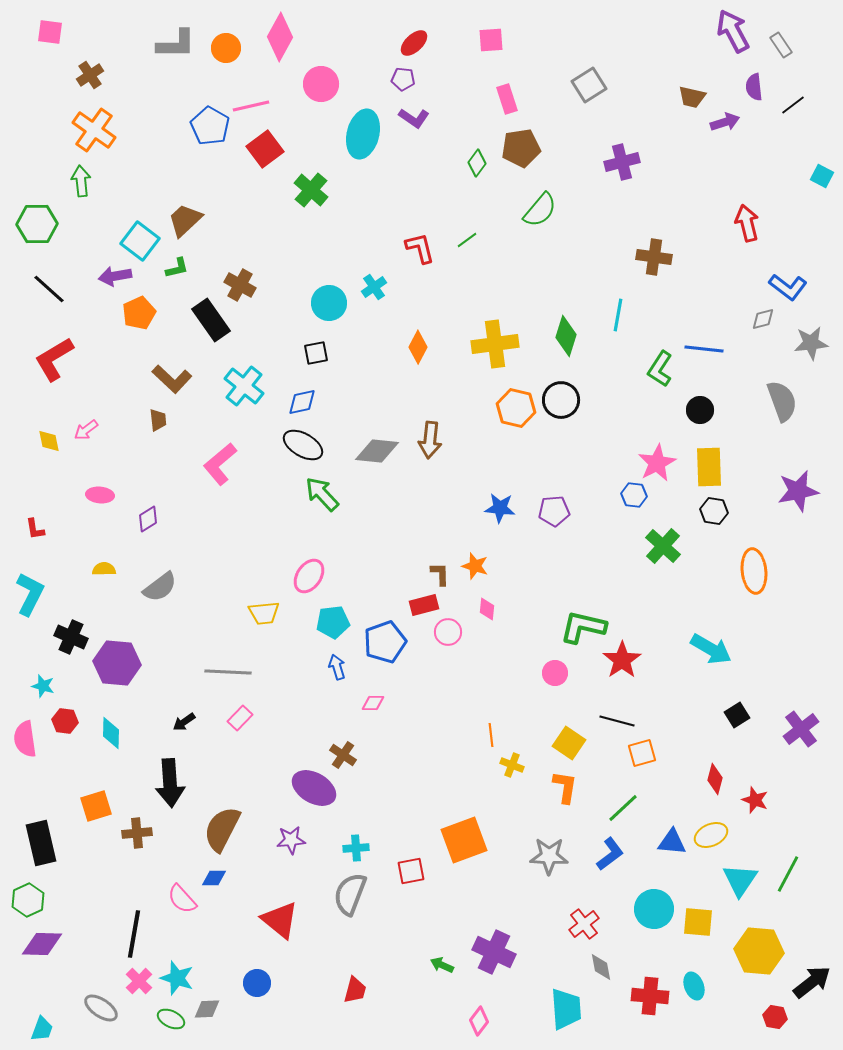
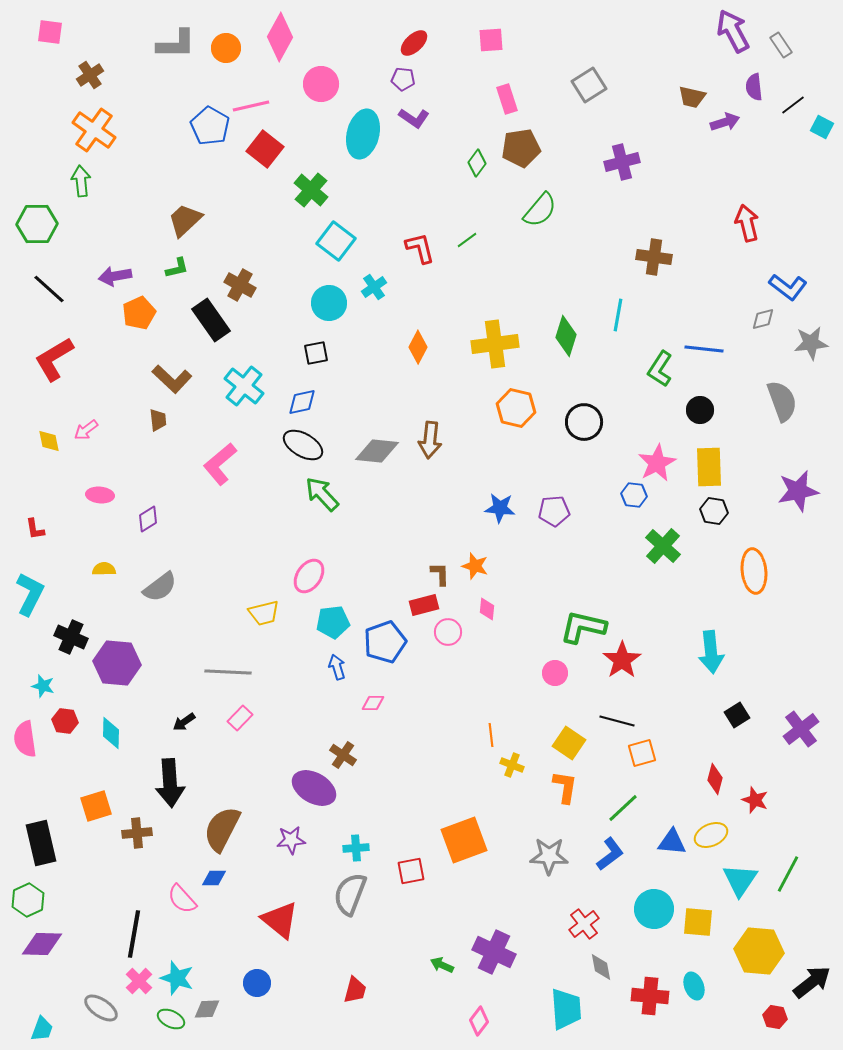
red square at (265, 149): rotated 15 degrees counterclockwise
cyan square at (822, 176): moved 49 px up
cyan square at (140, 241): moved 196 px right
black circle at (561, 400): moved 23 px right, 22 px down
yellow trapezoid at (264, 613): rotated 8 degrees counterclockwise
cyan arrow at (711, 649): moved 3 px down; rotated 54 degrees clockwise
